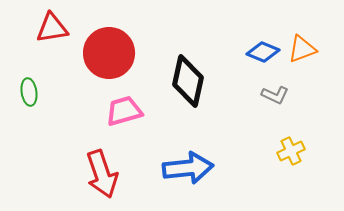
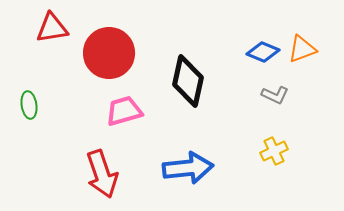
green ellipse: moved 13 px down
yellow cross: moved 17 px left
